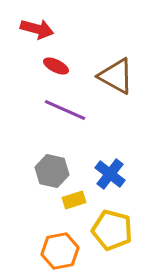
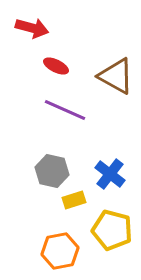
red arrow: moved 5 px left, 1 px up
